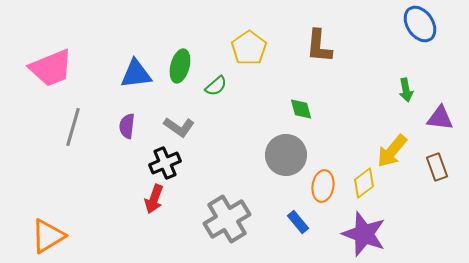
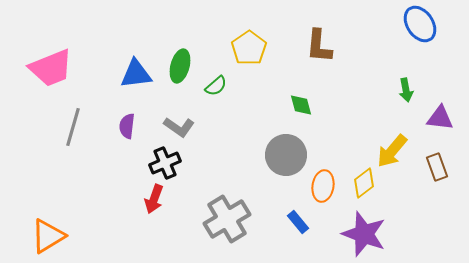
green diamond: moved 4 px up
